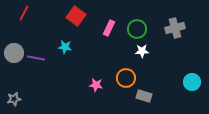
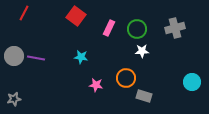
cyan star: moved 16 px right, 10 px down
gray circle: moved 3 px down
